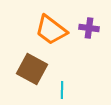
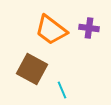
cyan line: rotated 24 degrees counterclockwise
